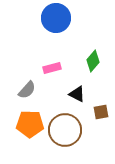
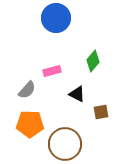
pink rectangle: moved 3 px down
brown circle: moved 14 px down
